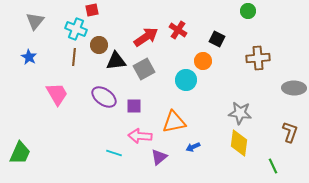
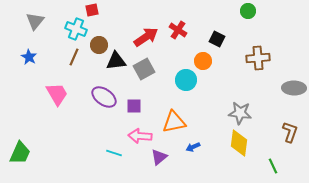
brown line: rotated 18 degrees clockwise
